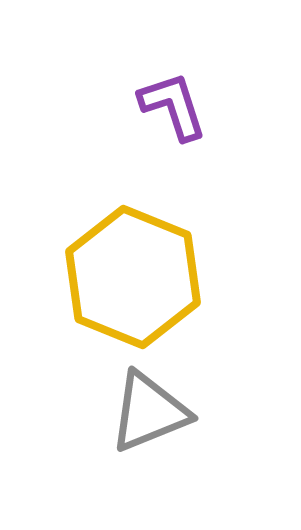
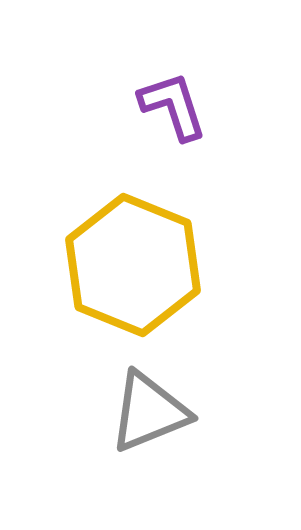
yellow hexagon: moved 12 px up
